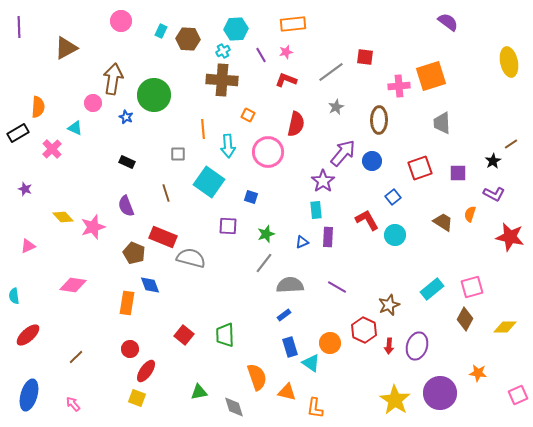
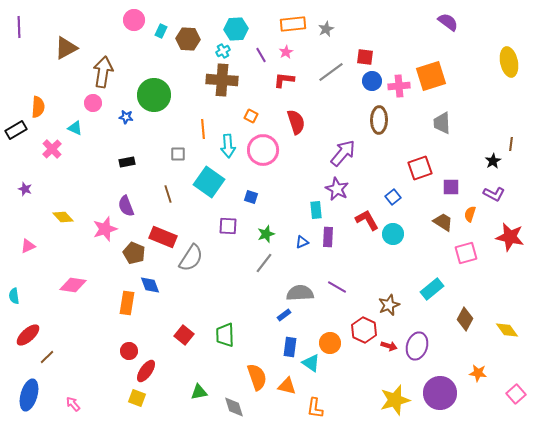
pink circle at (121, 21): moved 13 px right, 1 px up
pink star at (286, 52): rotated 16 degrees counterclockwise
brown arrow at (113, 79): moved 10 px left, 7 px up
red L-shape at (286, 80): moved 2 px left; rotated 15 degrees counterclockwise
gray star at (336, 107): moved 10 px left, 78 px up
orange square at (248, 115): moved 3 px right, 1 px down
blue star at (126, 117): rotated 16 degrees counterclockwise
red semicircle at (296, 124): moved 2 px up; rotated 30 degrees counterclockwise
black rectangle at (18, 133): moved 2 px left, 3 px up
brown line at (511, 144): rotated 48 degrees counterclockwise
pink circle at (268, 152): moved 5 px left, 2 px up
blue circle at (372, 161): moved 80 px up
black rectangle at (127, 162): rotated 35 degrees counterclockwise
purple square at (458, 173): moved 7 px left, 14 px down
purple star at (323, 181): moved 14 px right, 8 px down; rotated 10 degrees counterclockwise
brown line at (166, 193): moved 2 px right, 1 px down
pink star at (93, 227): moved 12 px right, 2 px down
cyan circle at (395, 235): moved 2 px left, 1 px up
gray semicircle at (191, 258): rotated 108 degrees clockwise
gray semicircle at (290, 285): moved 10 px right, 8 px down
pink square at (472, 287): moved 6 px left, 34 px up
yellow diamond at (505, 327): moved 2 px right, 3 px down; rotated 55 degrees clockwise
red arrow at (389, 346): rotated 77 degrees counterclockwise
blue rectangle at (290, 347): rotated 24 degrees clockwise
red circle at (130, 349): moved 1 px left, 2 px down
brown line at (76, 357): moved 29 px left
orange triangle at (287, 392): moved 6 px up
pink square at (518, 395): moved 2 px left, 1 px up; rotated 18 degrees counterclockwise
yellow star at (395, 400): rotated 24 degrees clockwise
